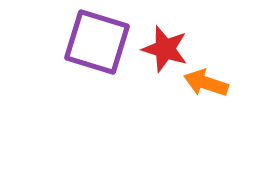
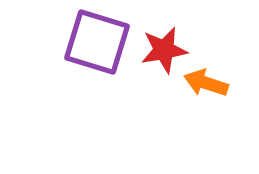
red star: moved 1 px left, 1 px down; rotated 27 degrees counterclockwise
